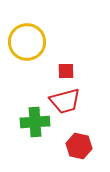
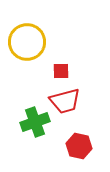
red square: moved 5 px left
green cross: rotated 16 degrees counterclockwise
